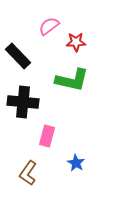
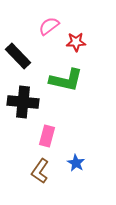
green L-shape: moved 6 px left
brown L-shape: moved 12 px right, 2 px up
